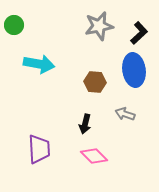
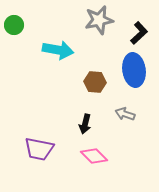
gray star: moved 6 px up
cyan arrow: moved 19 px right, 14 px up
purple trapezoid: rotated 104 degrees clockwise
